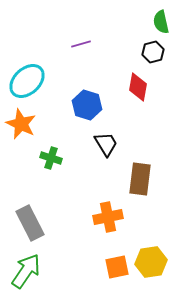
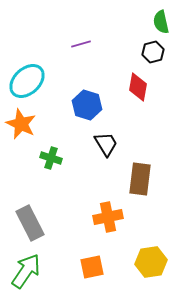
orange square: moved 25 px left
